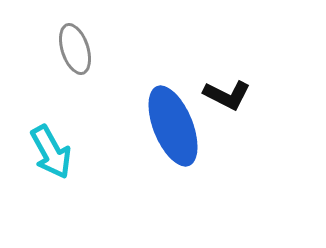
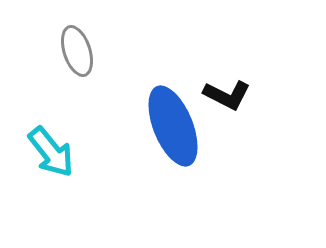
gray ellipse: moved 2 px right, 2 px down
cyan arrow: rotated 10 degrees counterclockwise
